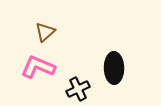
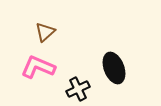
black ellipse: rotated 20 degrees counterclockwise
